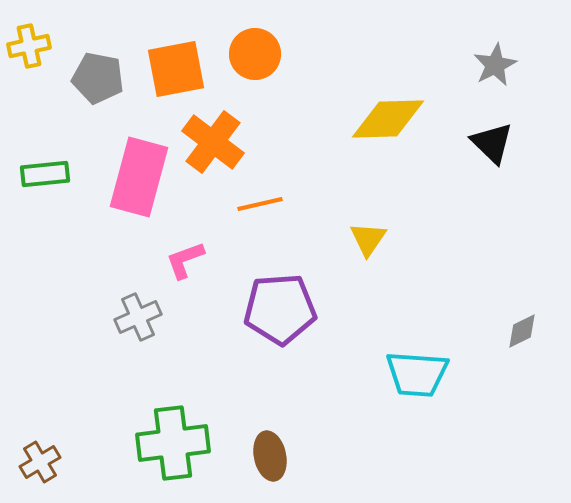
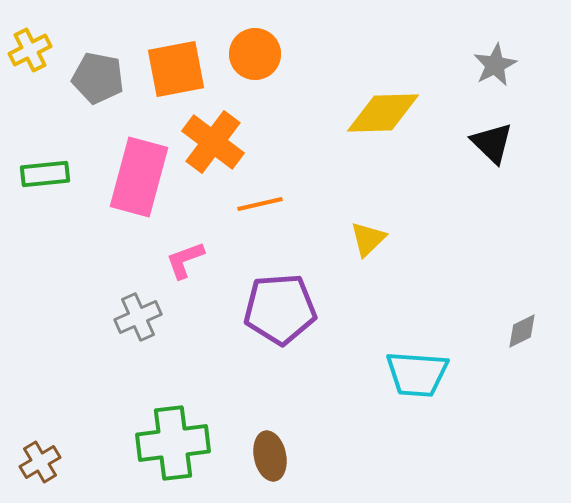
yellow cross: moved 1 px right, 4 px down; rotated 15 degrees counterclockwise
yellow diamond: moved 5 px left, 6 px up
yellow triangle: rotated 12 degrees clockwise
